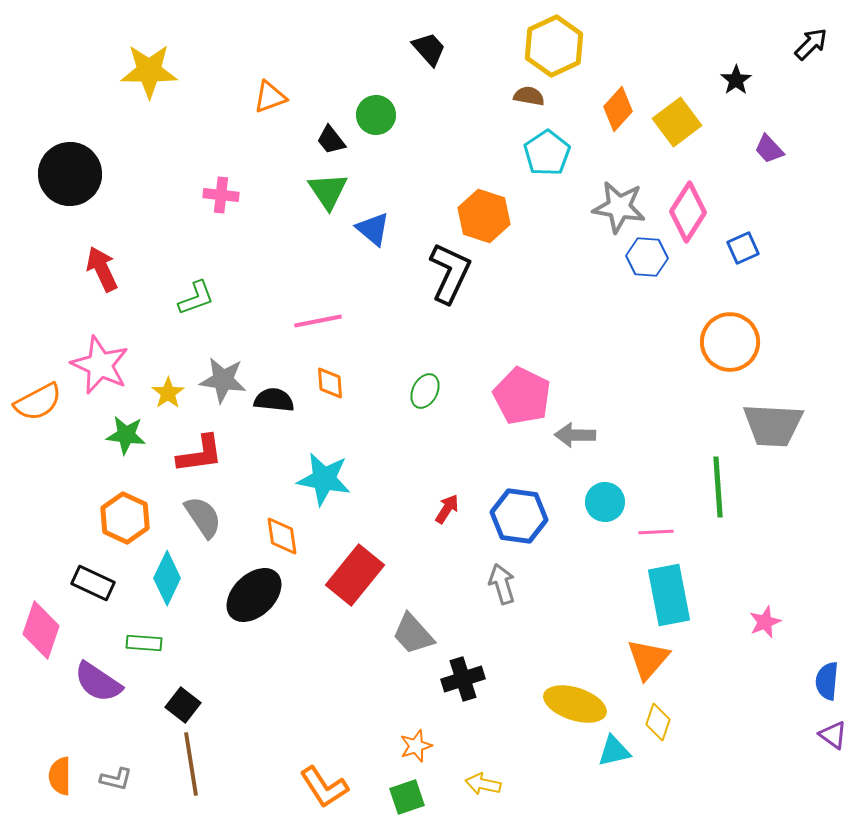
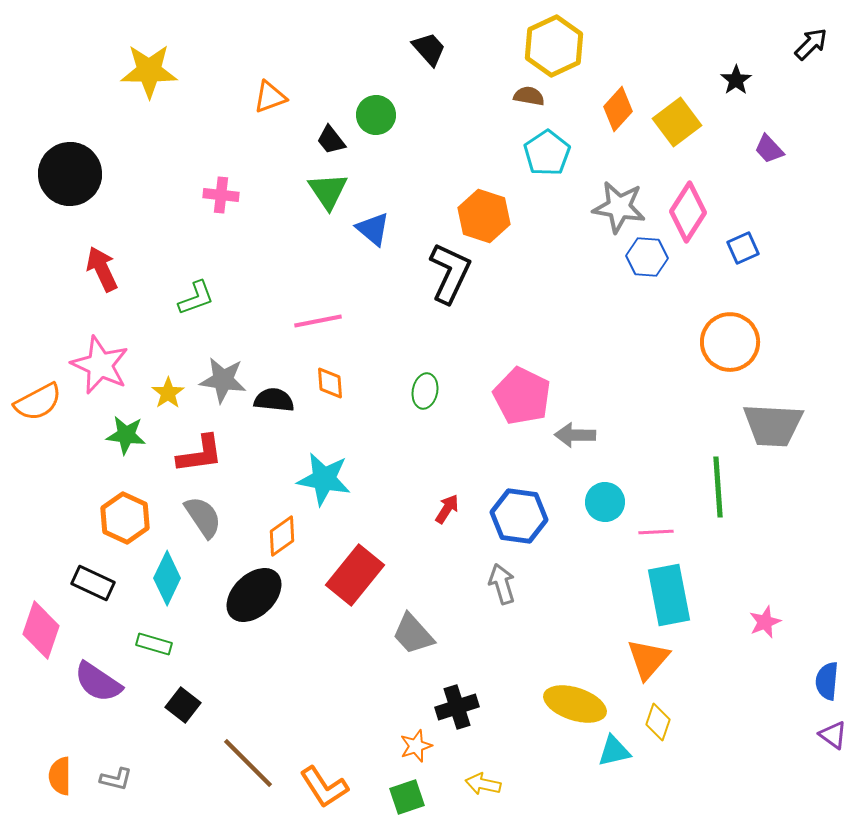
green ellipse at (425, 391): rotated 16 degrees counterclockwise
orange diamond at (282, 536): rotated 63 degrees clockwise
green rectangle at (144, 643): moved 10 px right, 1 px down; rotated 12 degrees clockwise
black cross at (463, 679): moved 6 px left, 28 px down
brown line at (191, 764): moved 57 px right, 1 px up; rotated 36 degrees counterclockwise
